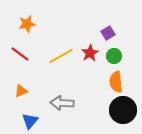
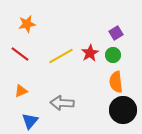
purple square: moved 8 px right
green circle: moved 1 px left, 1 px up
